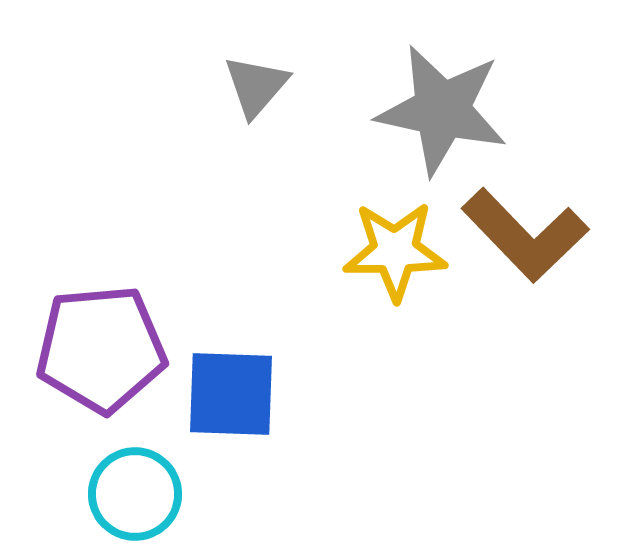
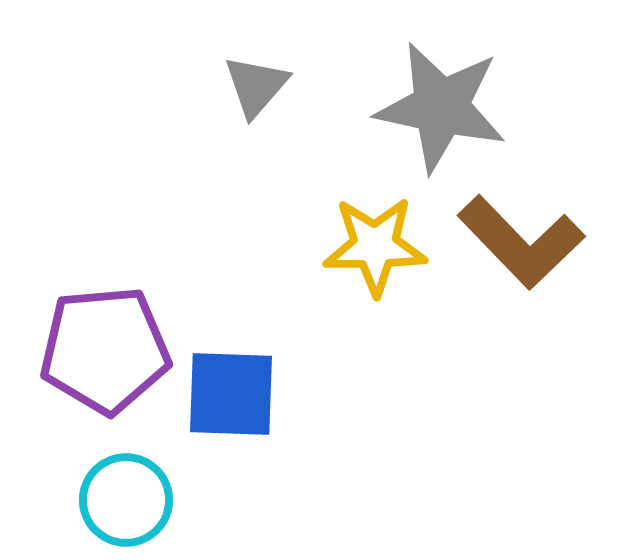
gray star: moved 1 px left, 3 px up
brown L-shape: moved 4 px left, 7 px down
yellow star: moved 20 px left, 5 px up
purple pentagon: moved 4 px right, 1 px down
cyan circle: moved 9 px left, 6 px down
